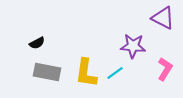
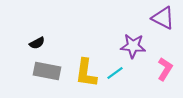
gray rectangle: moved 1 px up
